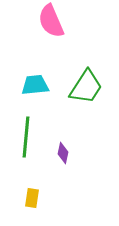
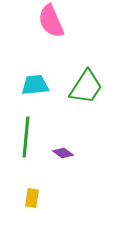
purple diamond: rotated 65 degrees counterclockwise
